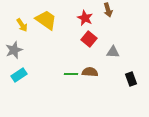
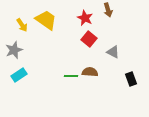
gray triangle: rotated 24 degrees clockwise
green line: moved 2 px down
